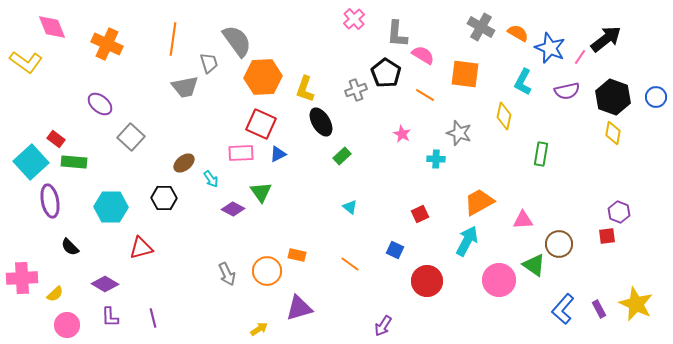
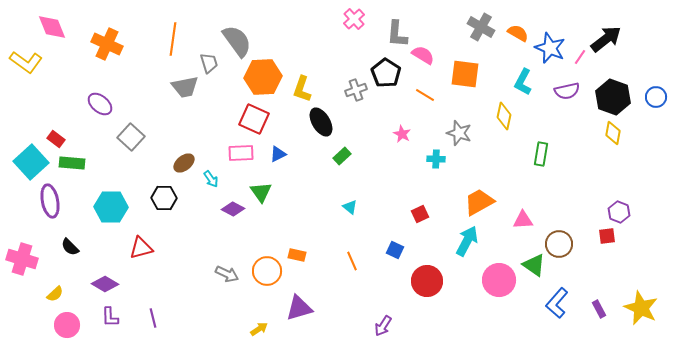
yellow L-shape at (305, 89): moved 3 px left
red square at (261, 124): moved 7 px left, 5 px up
green rectangle at (74, 162): moved 2 px left, 1 px down
orange line at (350, 264): moved 2 px right, 3 px up; rotated 30 degrees clockwise
gray arrow at (227, 274): rotated 40 degrees counterclockwise
pink cross at (22, 278): moved 19 px up; rotated 20 degrees clockwise
yellow star at (636, 304): moved 5 px right, 4 px down
blue L-shape at (563, 309): moved 6 px left, 6 px up
